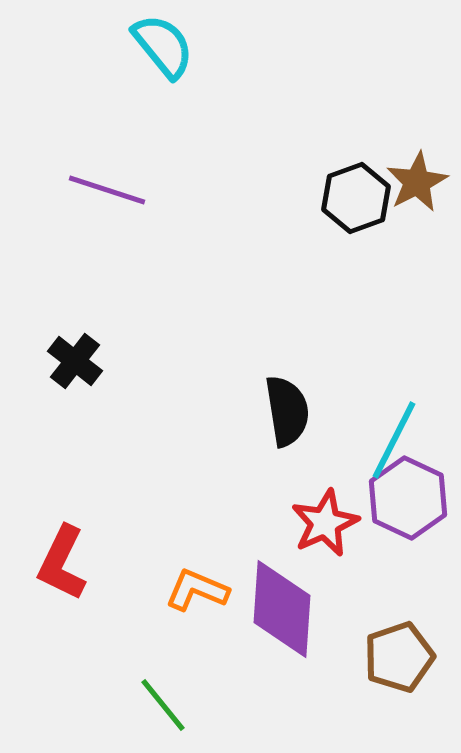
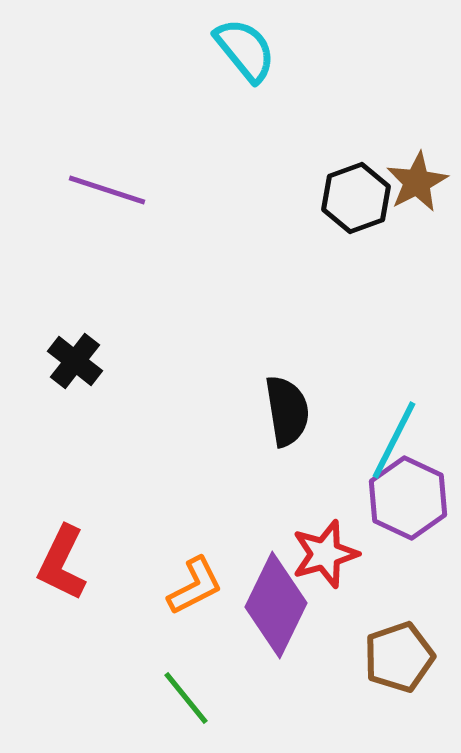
cyan semicircle: moved 82 px right, 4 px down
red star: moved 31 px down; rotated 8 degrees clockwise
orange L-shape: moved 2 px left, 4 px up; rotated 130 degrees clockwise
purple diamond: moved 6 px left, 4 px up; rotated 22 degrees clockwise
green line: moved 23 px right, 7 px up
